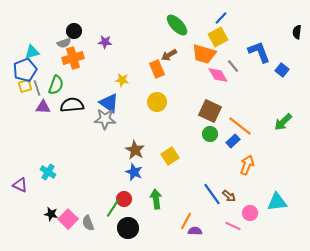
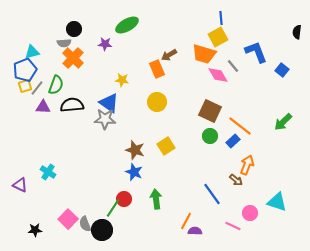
blue line at (221, 18): rotated 48 degrees counterclockwise
green ellipse at (177, 25): moved 50 px left; rotated 75 degrees counterclockwise
black circle at (74, 31): moved 2 px up
purple star at (105, 42): moved 2 px down
gray semicircle at (64, 43): rotated 16 degrees clockwise
blue L-shape at (259, 52): moved 3 px left
orange cross at (73, 58): rotated 30 degrees counterclockwise
gray line at (37, 88): rotated 56 degrees clockwise
green circle at (210, 134): moved 2 px down
brown star at (135, 150): rotated 12 degrees counterclockwise
yellow square at (170, 156): moved 4 px left, 10 px up
brown arrow at (229, 196): moved 7 px right, 16 px up
cyan triangle at (277, 202): rotated 25 degrees clockwise
black star at (51, 214): moved 16 px left, 16 px down; rotated 16 degrees counterclockwise
gray semicircle at (88, 223): moved 3 px left, 1 px down
black circle at (128, 228): moved 26 px left, 2 px down
